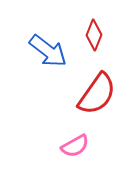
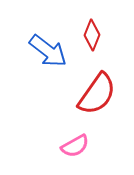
red diamond: moved 2 px left
